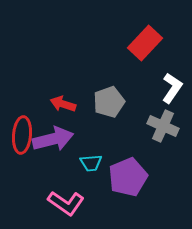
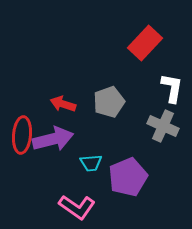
white L-shape: rotated 24 degrees counterclockwise
pink L-shape: moved 11 px right, 4 px down
